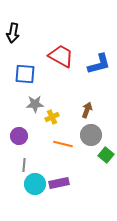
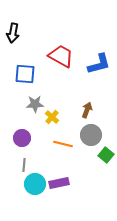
yellow cross: rotated 24 degrees counterclockwise
purple circle: moved 3 px right, 2 px down
